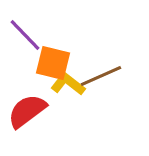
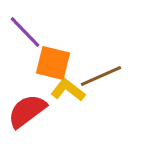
purple line: moved 3 px up
yellow L-shape: moved 6 px down
